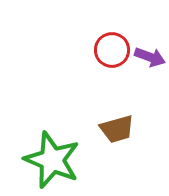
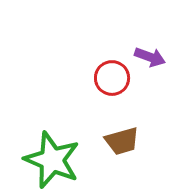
red circle: moved 28 px down
brown trapezoid: moved 5 px right, 12 px down
